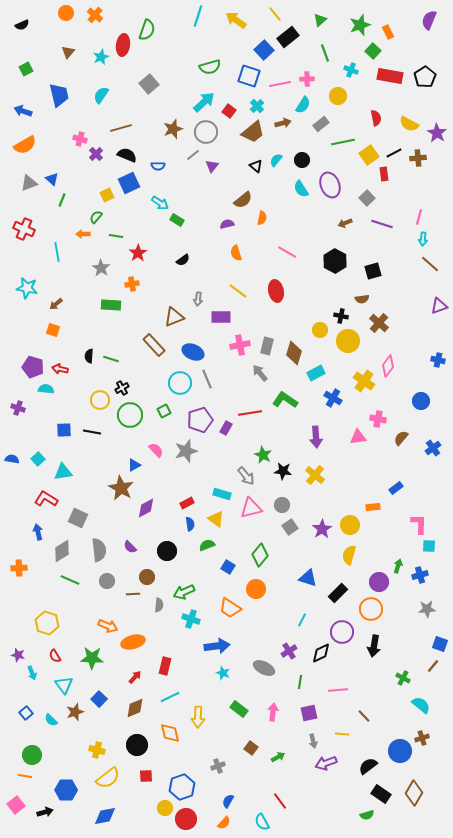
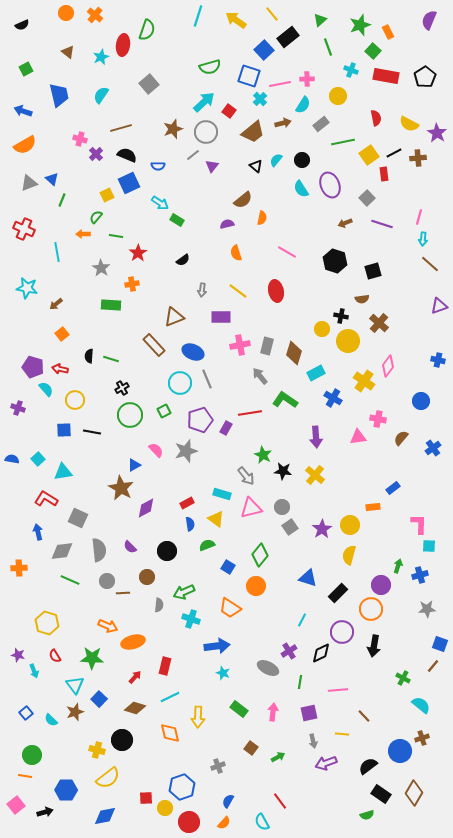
yellow line at (275, 14): moved 3 px left
brown triangle at (68, 52): rotated 32 degrees counterclockwise
green line at (325, 53): moved 3 px right, 6 px up
red rectangle at (390, 76): moved 4 px left
cyan cross at (257, 106): moved 3 px right, 7 px up
black hexagon at (335, 261): rotated 10 degrees counterclockwise
gray arrow at (198, 299): moved 4 px right, 9 px up
orange square at (53, 330): moved 9 px right, 4 px down; rotated 32 degrees clockwise
yellow circle at (320, 330): moved 2 px right, 1 px up
gray arrow at (260, 373): moved 3 px down
cyan semicircle at (46, 389): rotated 42 degrees clockwise
yellow circle at (100, 400): moved 25 px left
blue rectangle at (396, 488): moved 3 px left
gray circle at (282, 505): moved 2 px down
gray diamond at (62, 551): rotated 25 degrees clockwise
purple circle at (379, 582): moved 2 px right, 3 px down
orange circle at (256, 589): moved 3 px up
brown line at (133, 594): moved 10 px left, 1 px up
gray ellipse at (264, 668): moved 4 px right
cyan arrow at (32, 673): moved 2 px right, 2 px up
cyan triangle at (64, 685): moved 11 px right
brown diamond at (135, 708): rotated 40 degrees clockwise
black circle at (137, 745): moved 15 px left, 5 px up
red square at (146, 776): moved 22 px down
red circle at (186, 819): moved 3 px right, 3 px down
